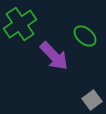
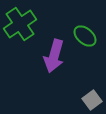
purple arrow: rotated 60 degrees clockwise
